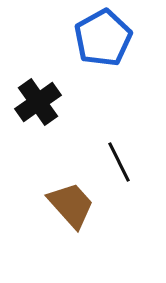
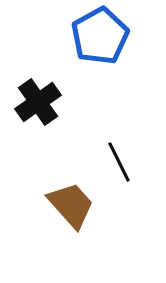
blue pentagon: moved 3 px left, 2 px up
